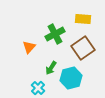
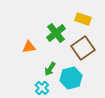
yellow rectangle: rotated 14 degrees clockwise
green cross: moved 1 px right, 1 px up; rotated 12 degrees counterclockwise
orange triangle: rotated 40 degrees clockwise
green arrow: moved 1 px left, 1 px down
cyan cross: moved 4 px right
